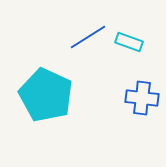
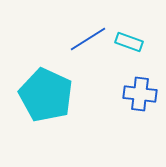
blue line: moved 2 px down
blue cross: moved 2 px left, 4 px up
